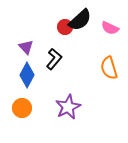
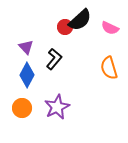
purple star: moved 11 px left
